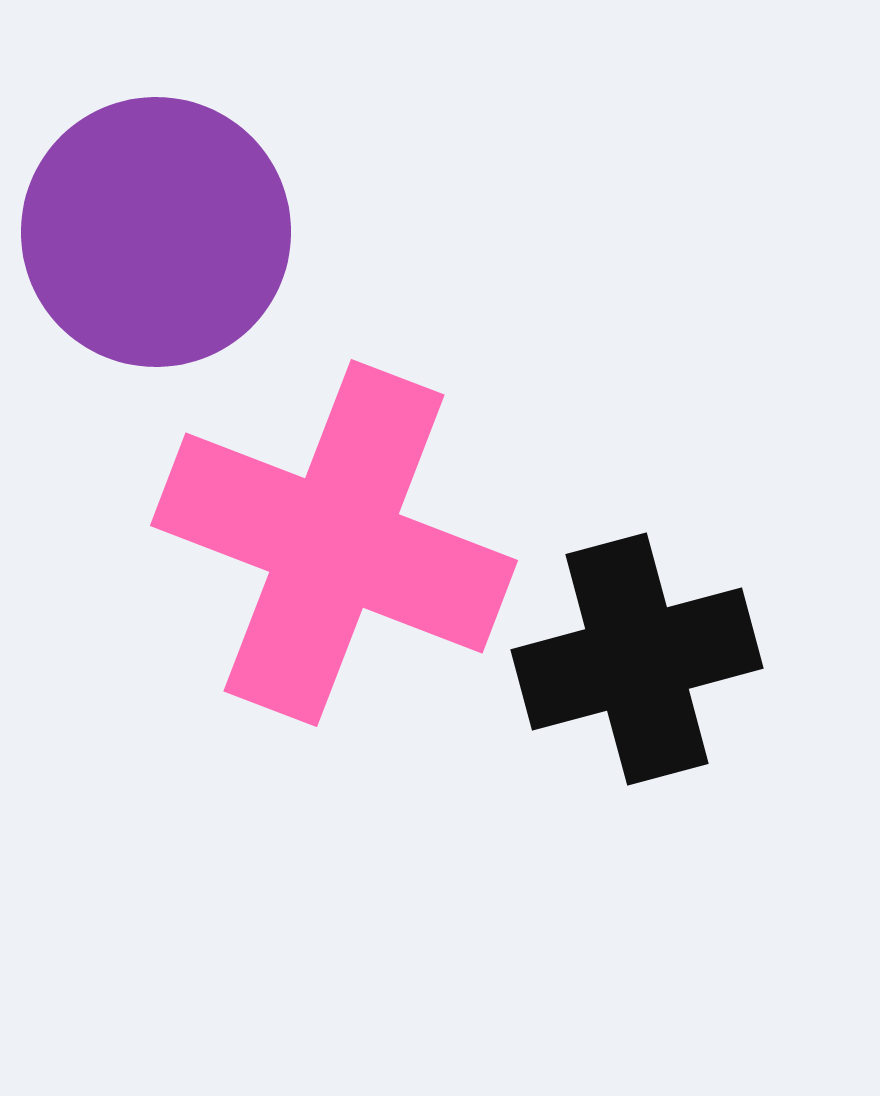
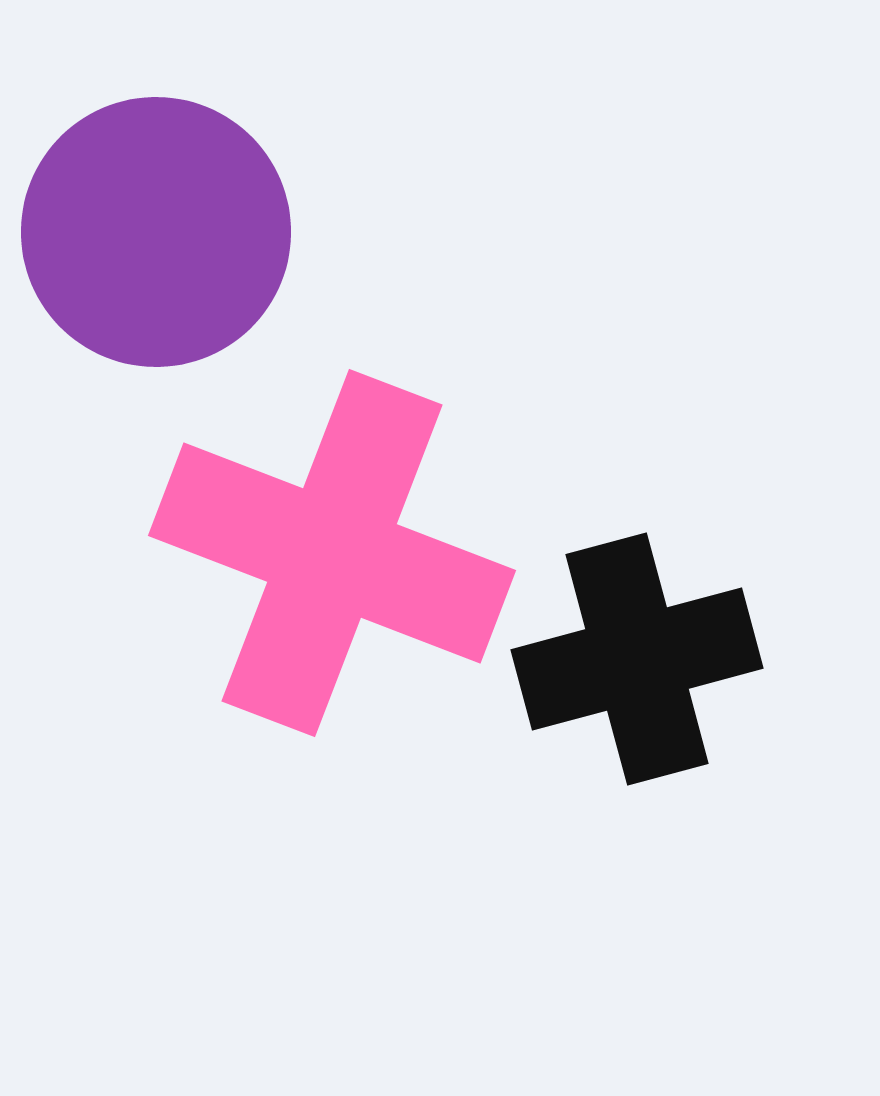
pink cross: moved 2 px left, 10 px down
